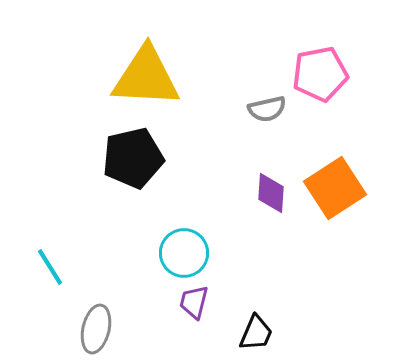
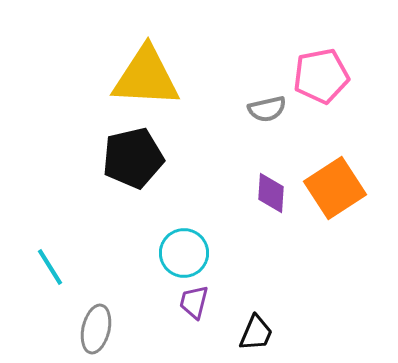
pink pentagon: moved 1 px right, 2 px down
